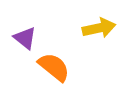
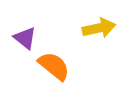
orange semicircle: moved 1 px up
